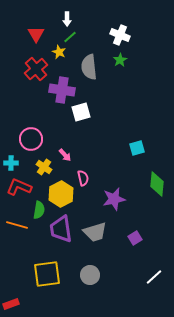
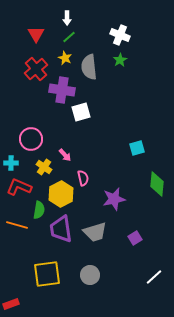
white arrow: moved 1 px up
green line: moved 1 px left
yellow star: moved 6 px right, 6 px down
